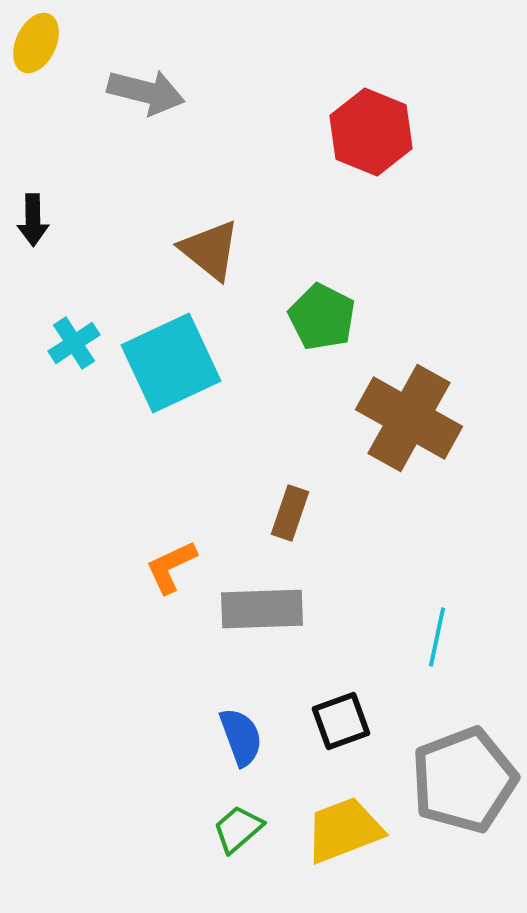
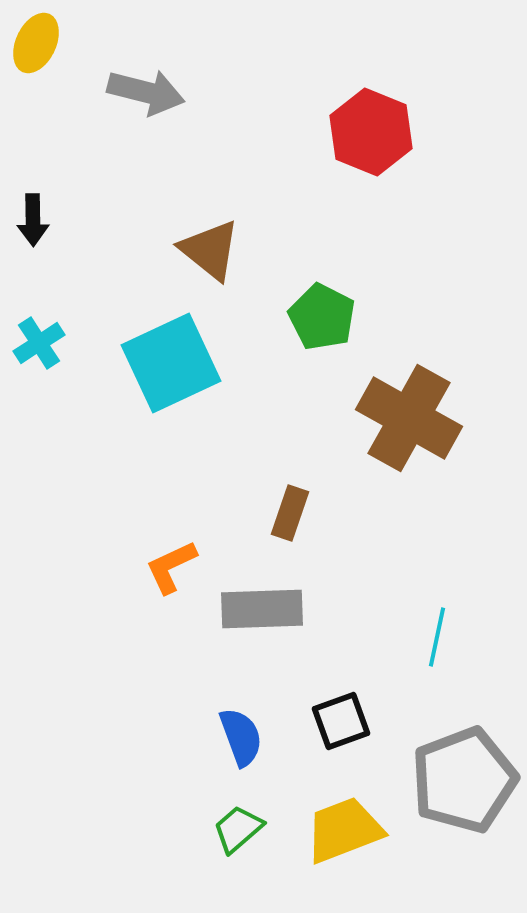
cyan cross: moved 35 px left
